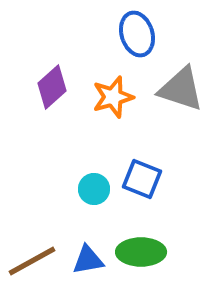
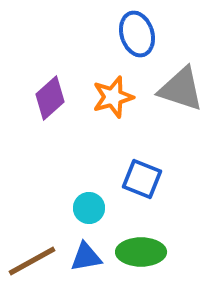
purple diamond: moved 2 px left, 11 px down
cyan circle: moved 5 px left, 19 px down
blue triangle: moved 2 px left, 3 px up
